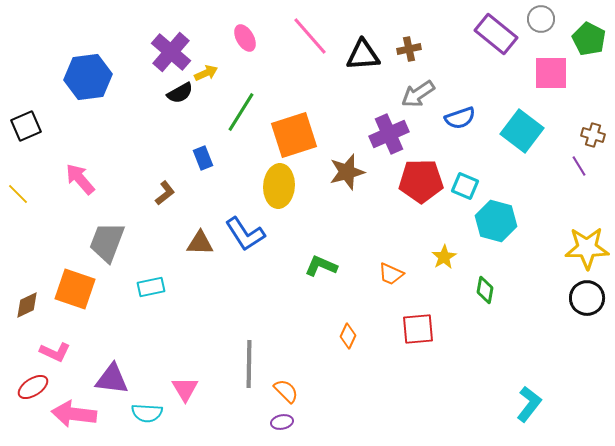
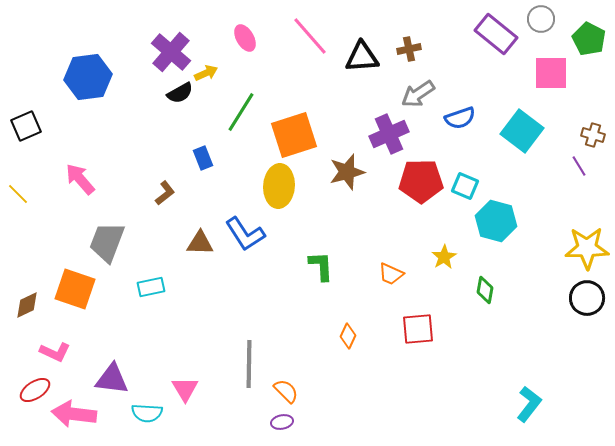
black triangle at (363, 55): moved 1 px left, 2 px down
green L-shape at (321, 266): rotated 64 degrees clockwise
red ellipse at (33, 387): moved 2 px right, 3 px down
